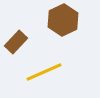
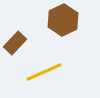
brown rectangle: moved 1 px left, 1 px down
